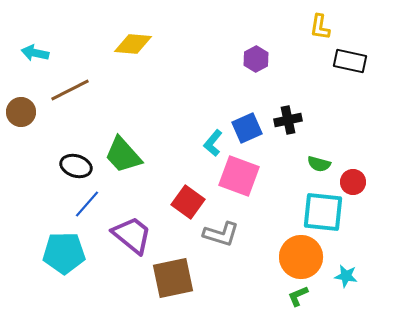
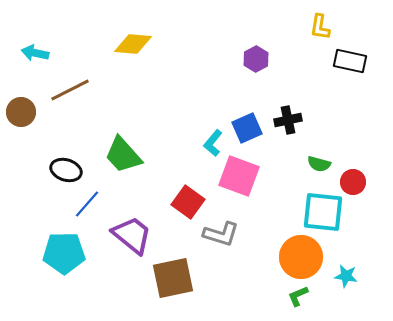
black ellipse: moved 10 px left, 4 px down
